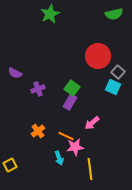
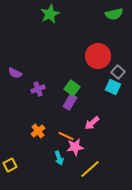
yellow line: rotated 55 degrees clockwise
